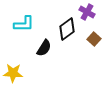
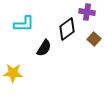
purple cross: rotated 21 degrees counterclockwise
